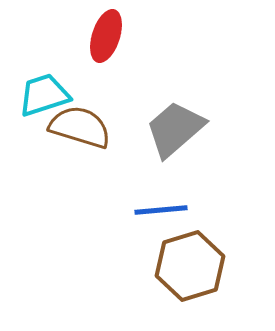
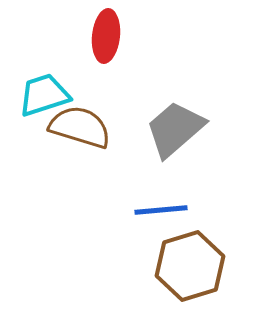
red ellipse: rotated 12 degrees counterclockwise
